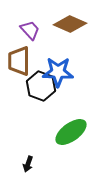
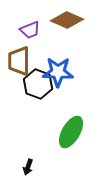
brown diamond: moved 3 px left, 4 px up
purple trapezoid: rotated 110 degrees clockwise
black hexagon: moved 3 px left, 2 px up
green ellipse: rotated 24 degrees counterclockwise
black arrow: moved 3 px down
